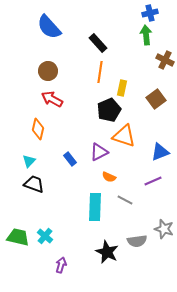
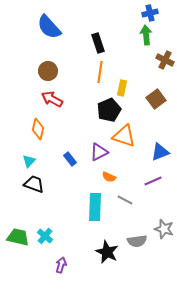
black rectangle: rotated 24 degrees clockwise
